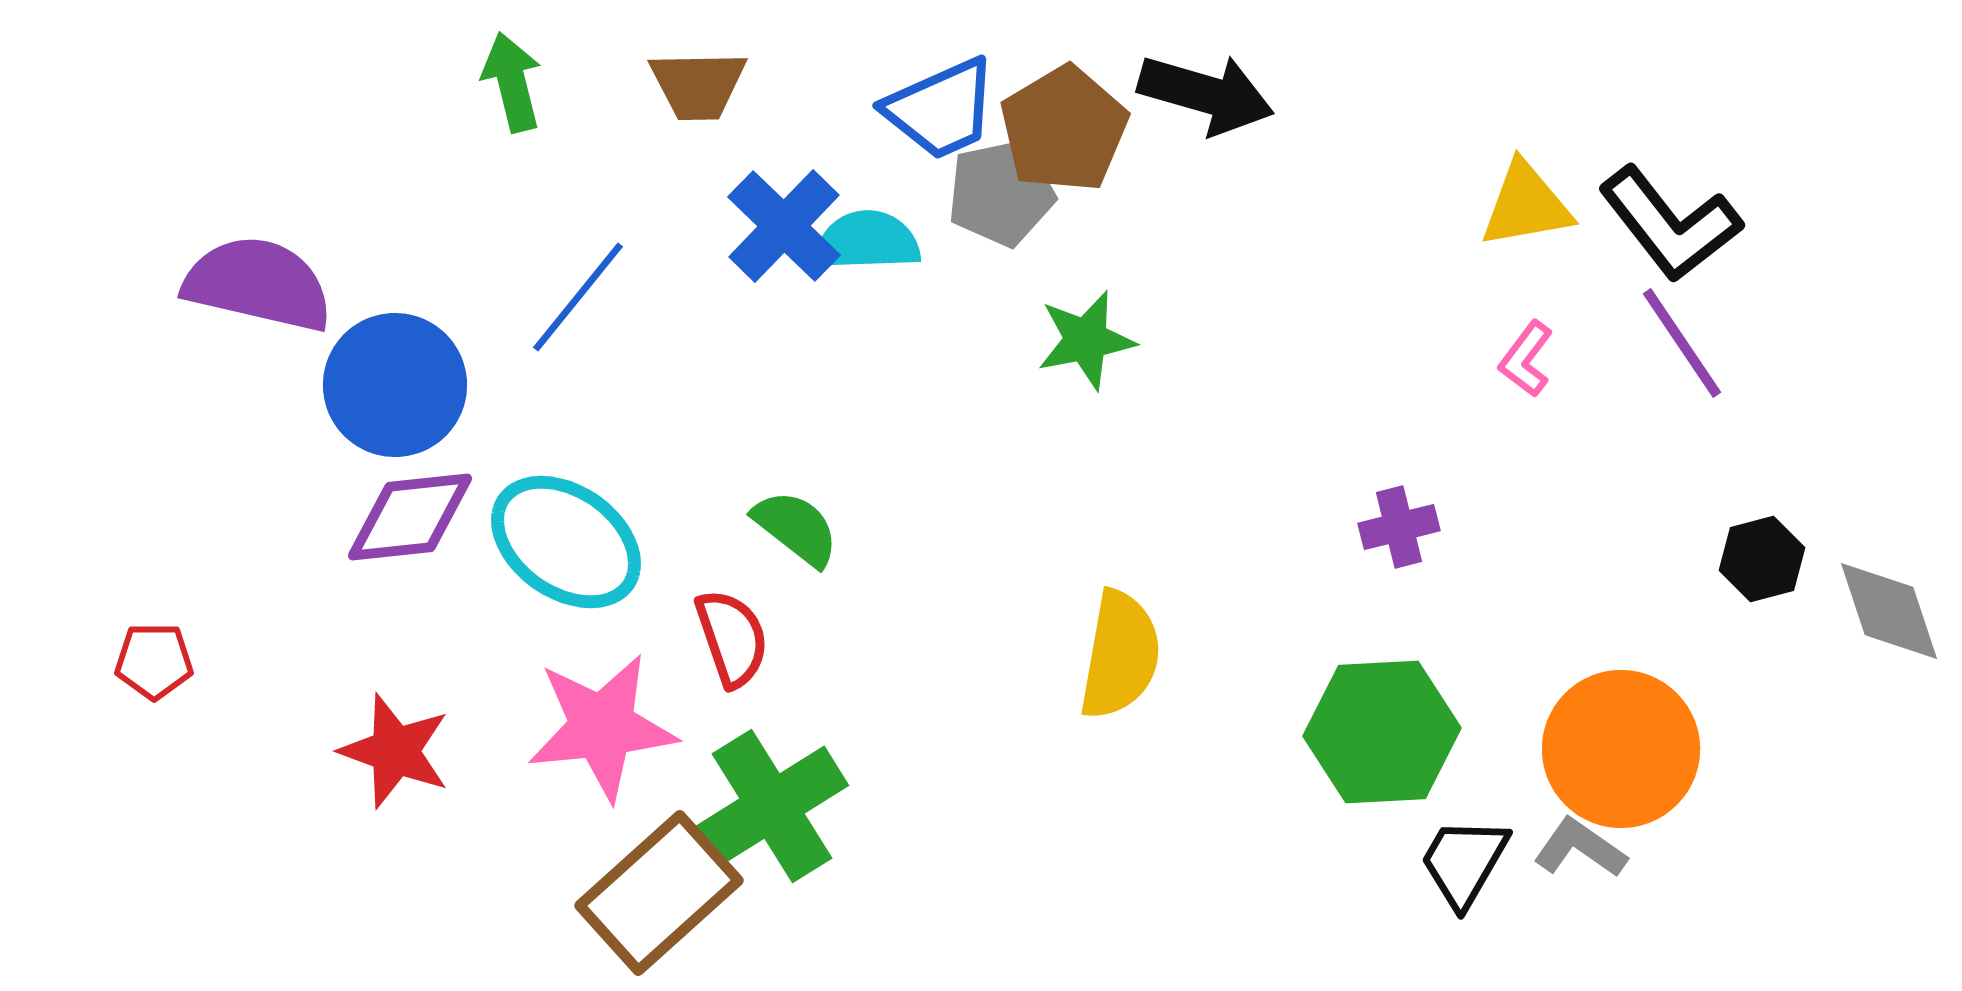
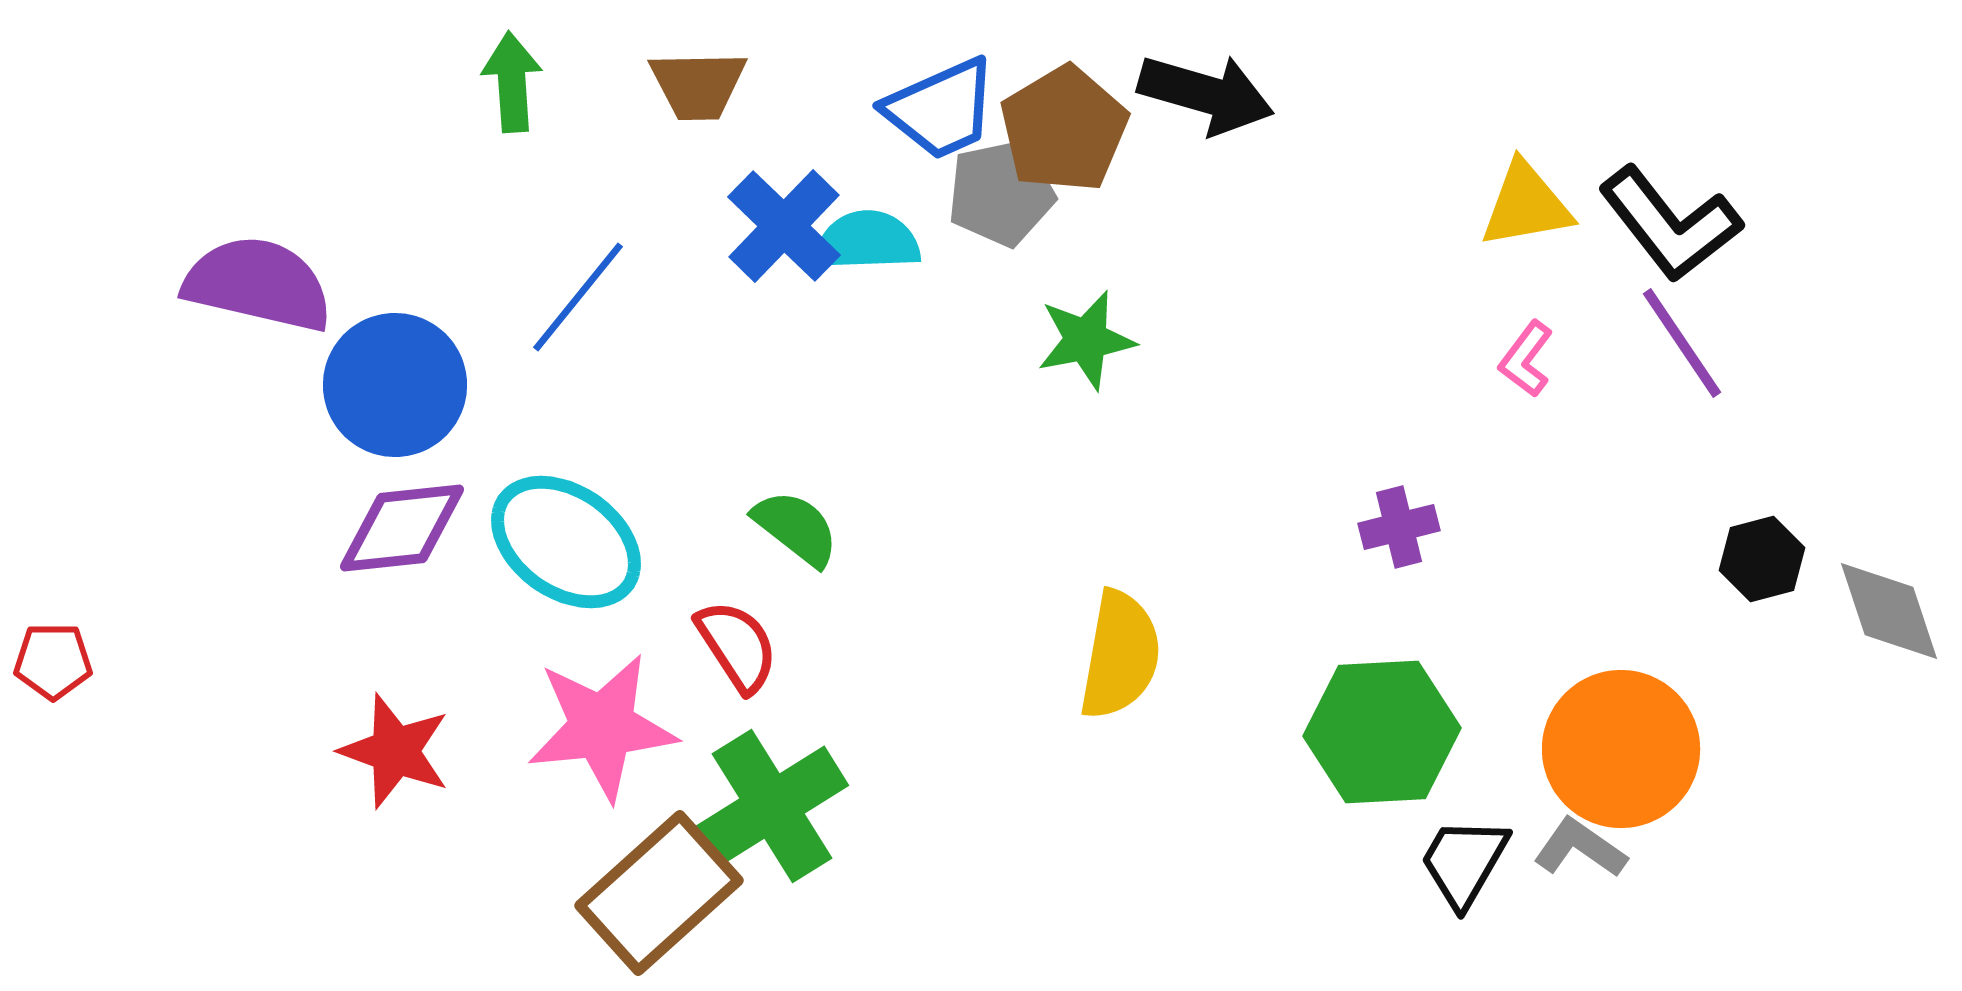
green arrow: rotated 10 degrees clockwise
purple diamond: moved 8 px left, 11 px down
red semicircle: moved 5 px right, 8 px down; rotated 14 degrees counterclockwise
red pentagon: moved 101 px left
